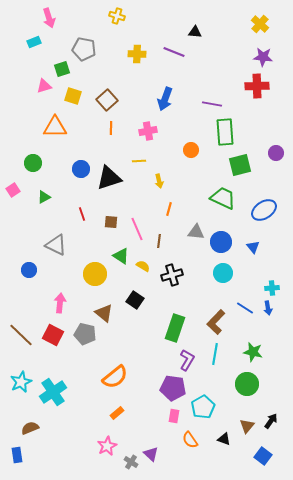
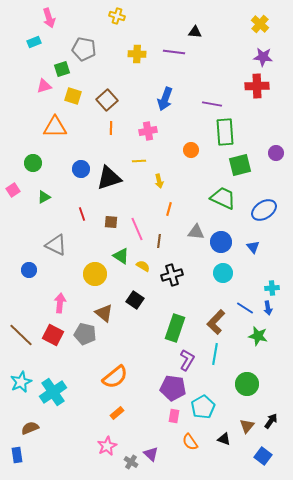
purple line at (174, 52): rotated 15 degrees counterclockwise
green star at (253, 352): moved 5 px right, 16 px up
orange semicircle at (190, 440): moved 2 px down
